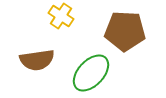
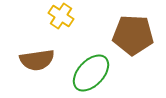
brown pentagon: moved 8 px right, 4 px down
